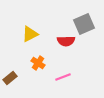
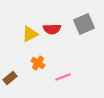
red semicircle: moved 14 px left, 12 px up
